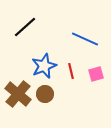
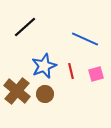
brown cross: moved 1 px left, 3 px up
